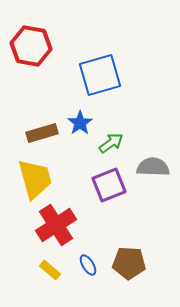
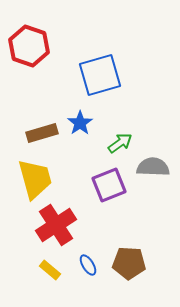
red hexagon: moved 2 px left; rotated 9 degrees clockwise
green arrow: moved 9 px right
